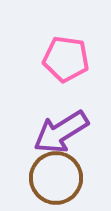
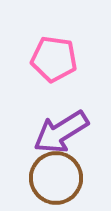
pink pentagon: moved 12 px left
